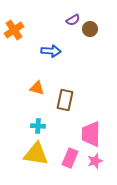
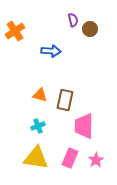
purple semicircle: rotated 72 degrees counterclockwise
orange cross: moved 1 px right, 1 px down
orange triangle: moved 3 px right, 7 px down
cyan cross: rotated 24 degrees counterclockwise
pink trapezoid: moved 7 px left, 8 px up
yellow triangle: moved 4 px down
pink star: moved 1 px right, 1 px up; rotated 14 degrees counterclockwise
